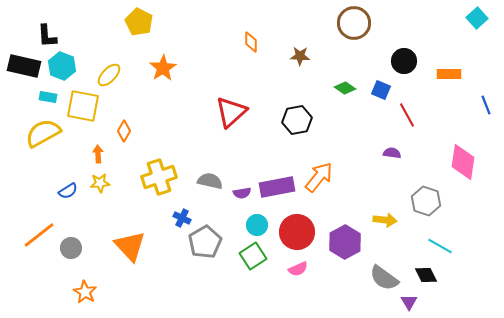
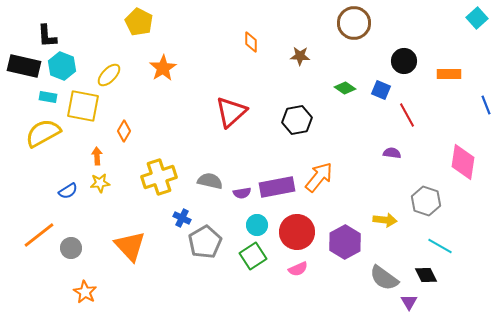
orange arrow at (98, 154): moved 1 px left, 2 px down
